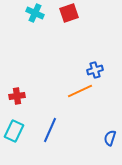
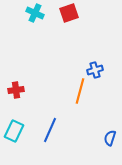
orange line: rotated 50 degrees counterclockwise
red cross: moved 1 px left, 6 px up
